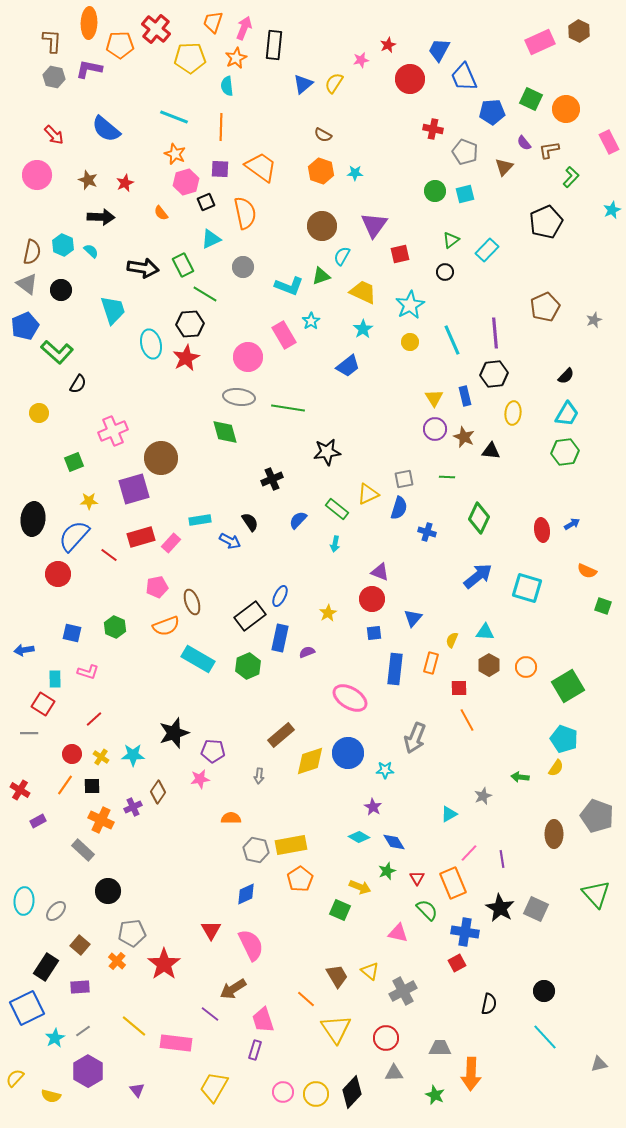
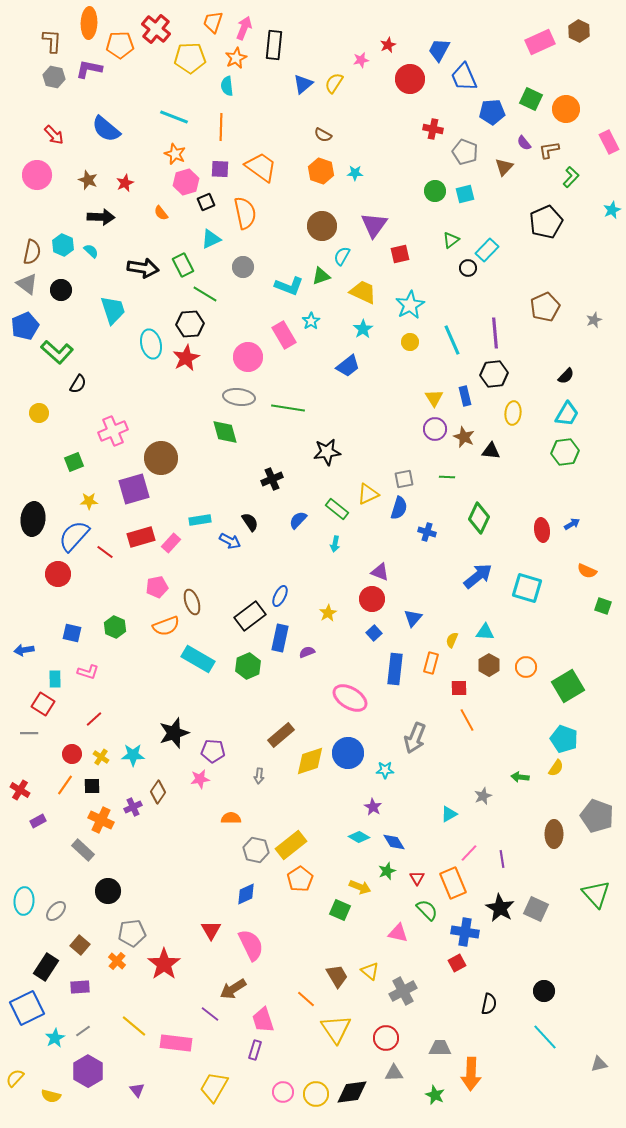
black circle at (445, 272): moved 23 px right, 4 px up
red line at (109, 555): moved 4 px left, 3 px up
blue square at (374, 633): rotated 35 degrees counterclockwise
yellow rectangle at (291, 845): rotated 28 degrees counterclockwise
black diamond at (352, 1092): rotated 40 degrees clockwise
